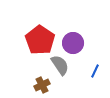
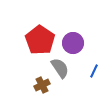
gray semicircle: moved 3 px down
blue line: moved 1 px left
